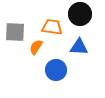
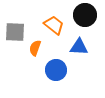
black circle: moved 5 px right, 1 px down
orange trapezoid: moved 2 px right, 2 px up; rotated 30 degrees clockwise
orange semicircle: moved 1 px left, 1 px down; rotated 14 degrees counterclockwise
